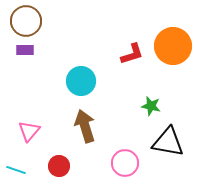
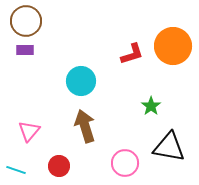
green star: rotated 24 degrees clockwise
black triangle: moved 1 px right, 5 px down
